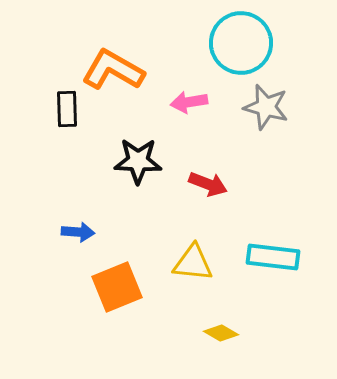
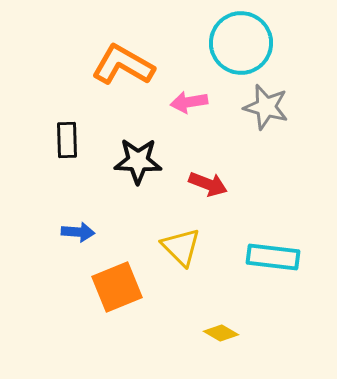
orange L-shape: moved 10 px right, 5 px up
black rectangle: moved 31 px down
yellow triangle: moved 12 px left, 16 px up; rotated 39 degrees clockwise
